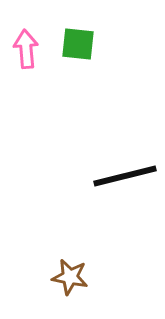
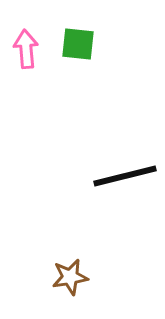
brown star: rotated 21 degrees counterclockwise
